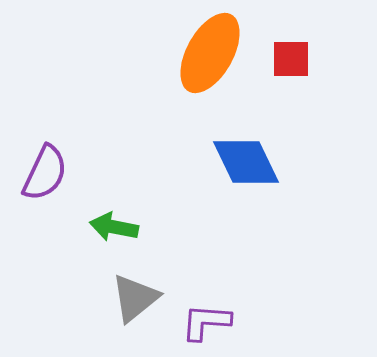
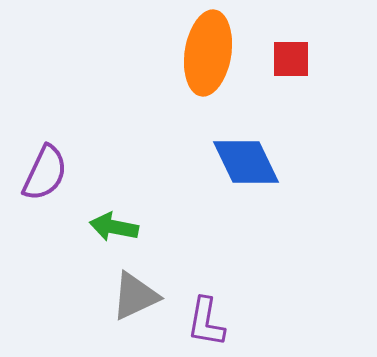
orange ellipse: moved 2 px left; rotated 20 degrees counterclockwise
gray triangle: moved 2 px up; rotated 14 degrees clockwise
purple L-shape: rotated 84 degrees counterclockwise
